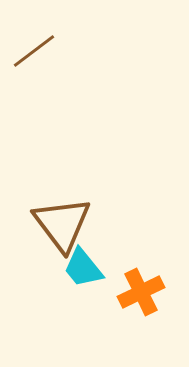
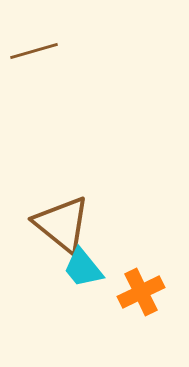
brown line: rotated 21 degrees clockwise
brown triangle: rotated 14 degrees counterclockwise
